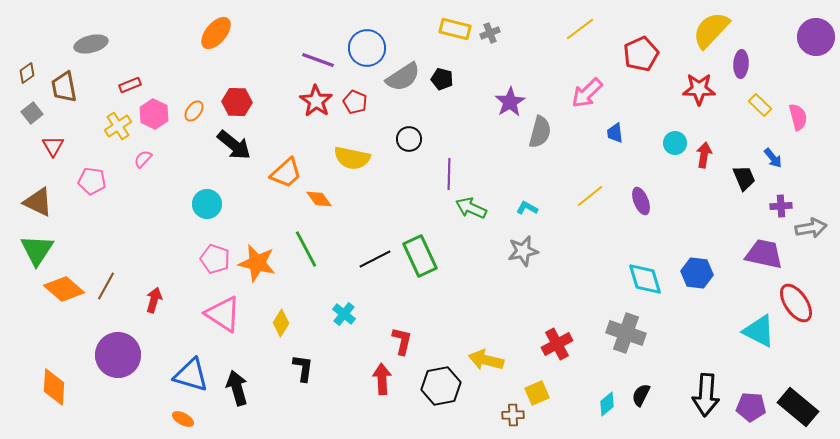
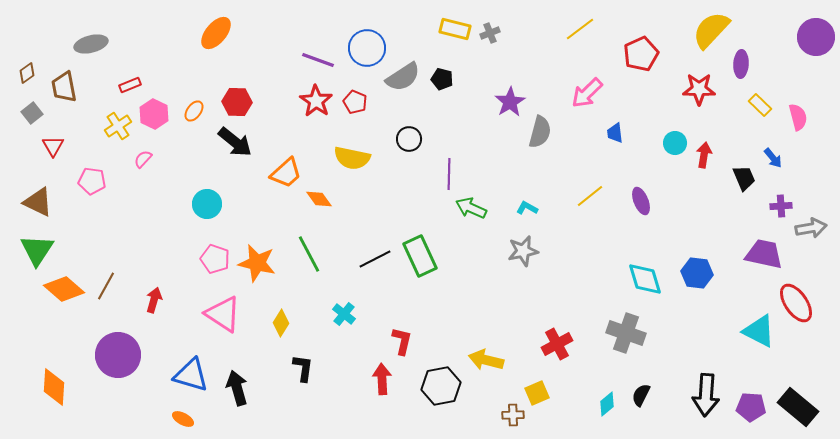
black arrow at (234, 145): moved 1 px right, 3 px up
green line at (306, 249): moved 3 px right, 5 px down
